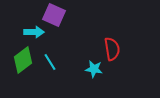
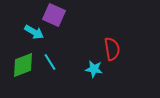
cyan arrow: rotated 30 degrees clockwise
green diamond: moved 5 px down; rotated 16 degrees clockwise
